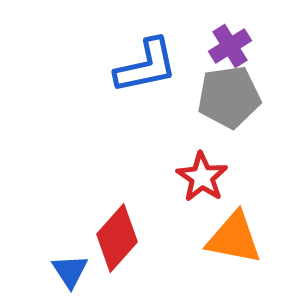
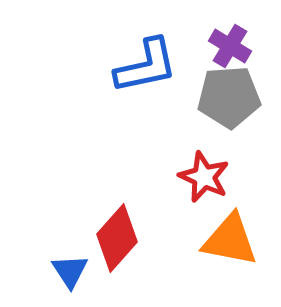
purple cross: rotated 27 degrees counterclockwise
gray pentagon: rotated 4 degrees clockwise
red star: moved 2 px right; rotated 9 degrees counterclockwise
orange triangle: moved 4 px left, 2 px down
